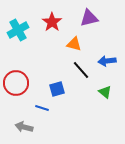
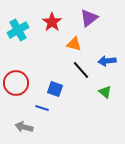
purple triangle: rotated 24 degrees counterclockwise
blue square: moved 2 px left; rotated 35 degrees clockwise
